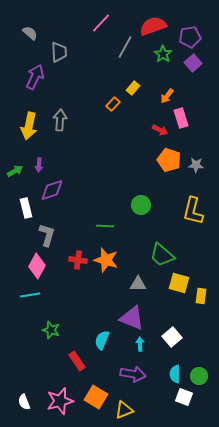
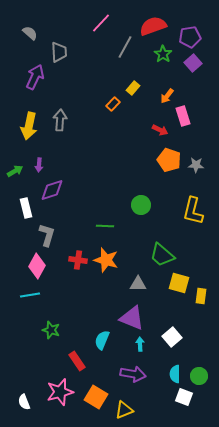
pink rectangle at (181, 118): moved 2 px right, 2 px up
pink star at (60, 401): moved 9 px up
